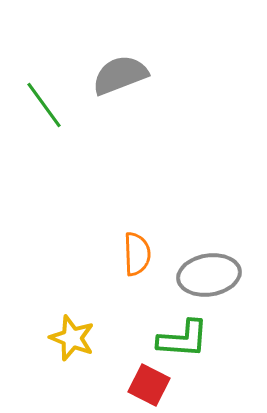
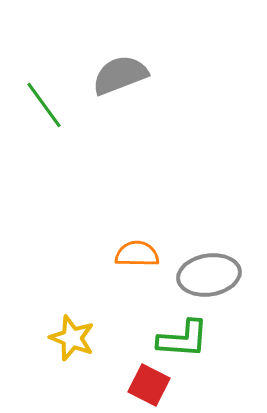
orange semicircle: rotated 87 degrees counterclockwise
